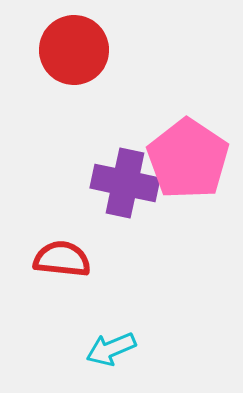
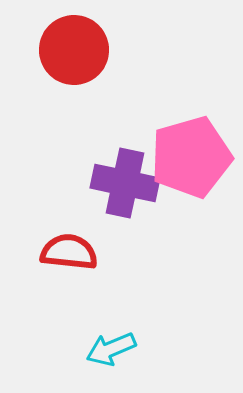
pink pentagon: moved 3 px right, 2 px up; rotated 22 degrees clockwise
red semicircle: moved 7 px right, 7 px up
